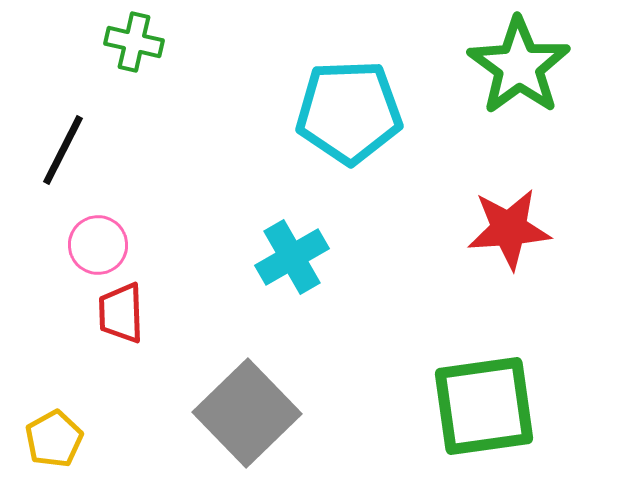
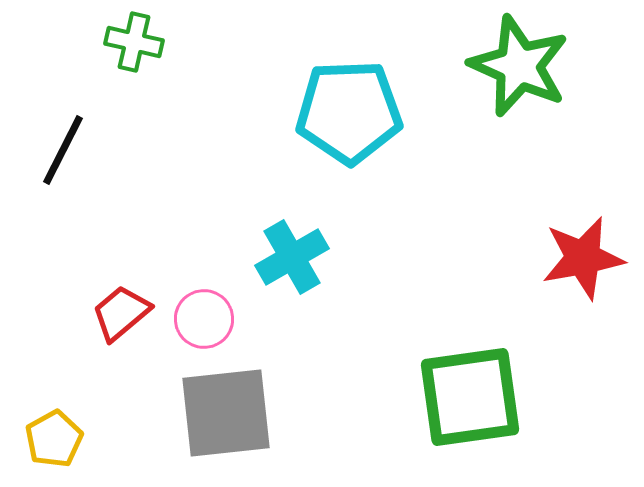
green star: rotated 12 degrees counterclockwise
red star: moved 74 px right, 29 px down; rotated 6 degrees counterclockwise
pink circle: moved 106 px right, 74 px down
red trapezoid: rotated 52 degrees clockwise
green square: moved 14 px left, 9 px up
gray square: moved 21 px left; rotated 38 degrees clockwise
